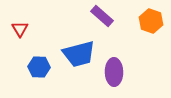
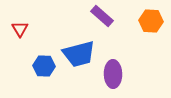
orange hexagon: rotated 15 degrees counterclockwise
blue hexagon: moved 5 px right, 1 px up
purple ellipse: moved 1 px left, 2 px down
